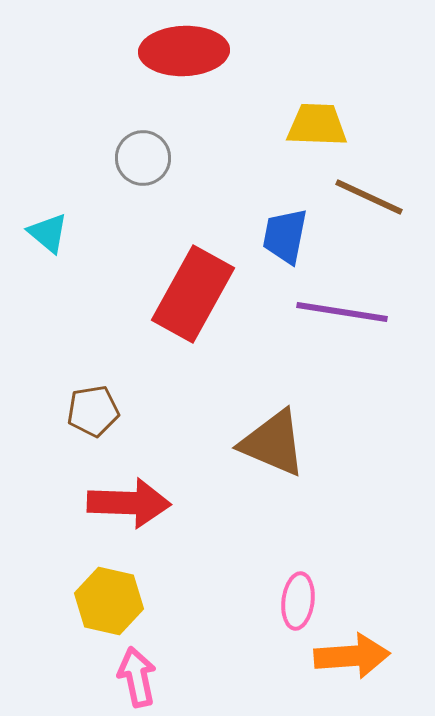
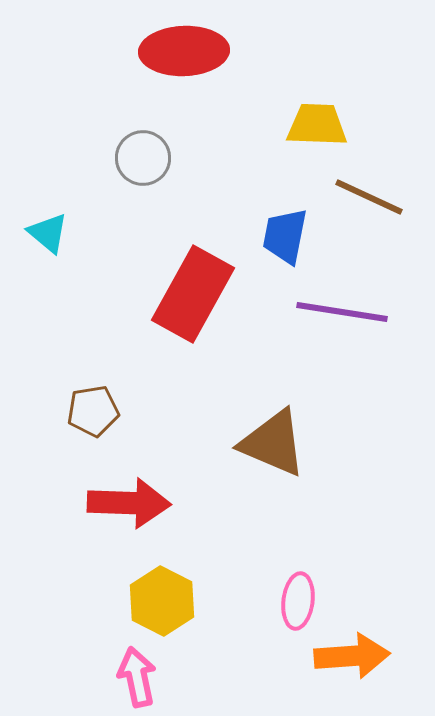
yellow hexagon: moved 53 px right; rotated 14 degrees clockwise
